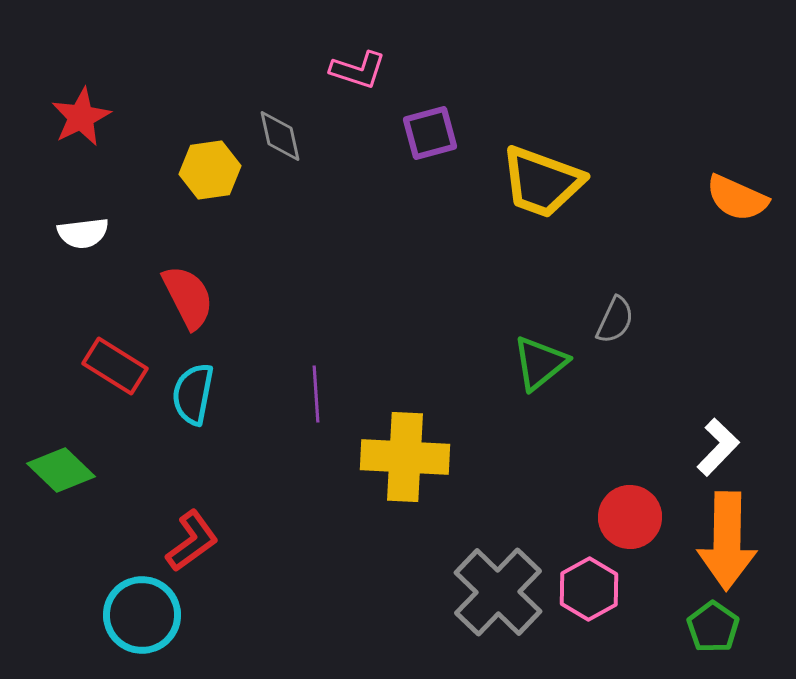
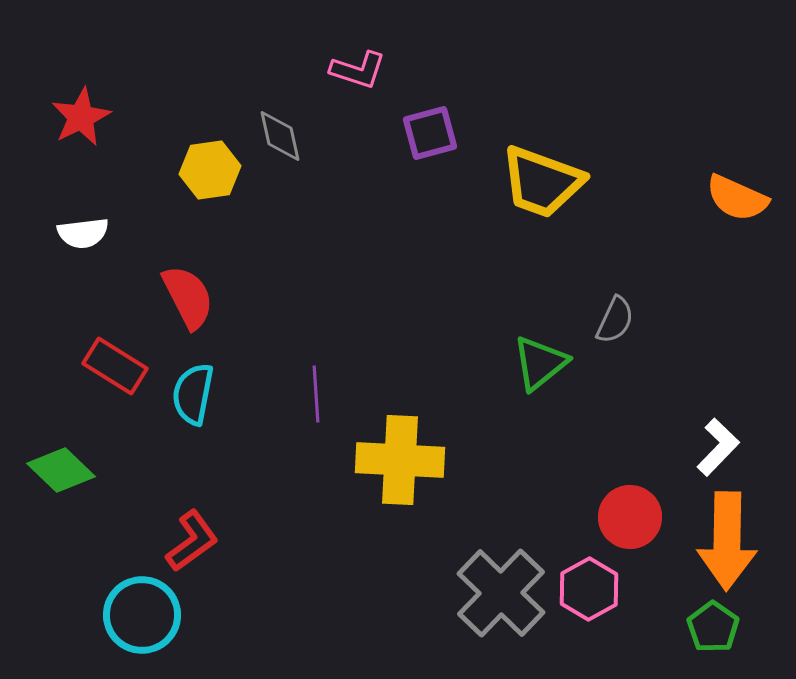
yellow cross: moved 5 px left, 3 px down
gray cross: moved 3 px right, 1 px down
